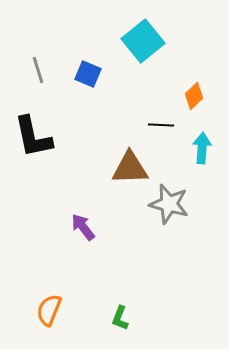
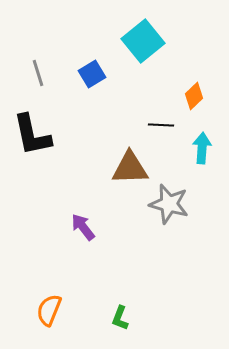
gray line: moved 3 px down
blue square: moved 4 px right; rotated 36 degrees clockwise
black L-shape: moved 1 px left, 2 px up
